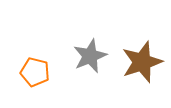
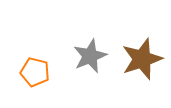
brown star: moved 3 px up
